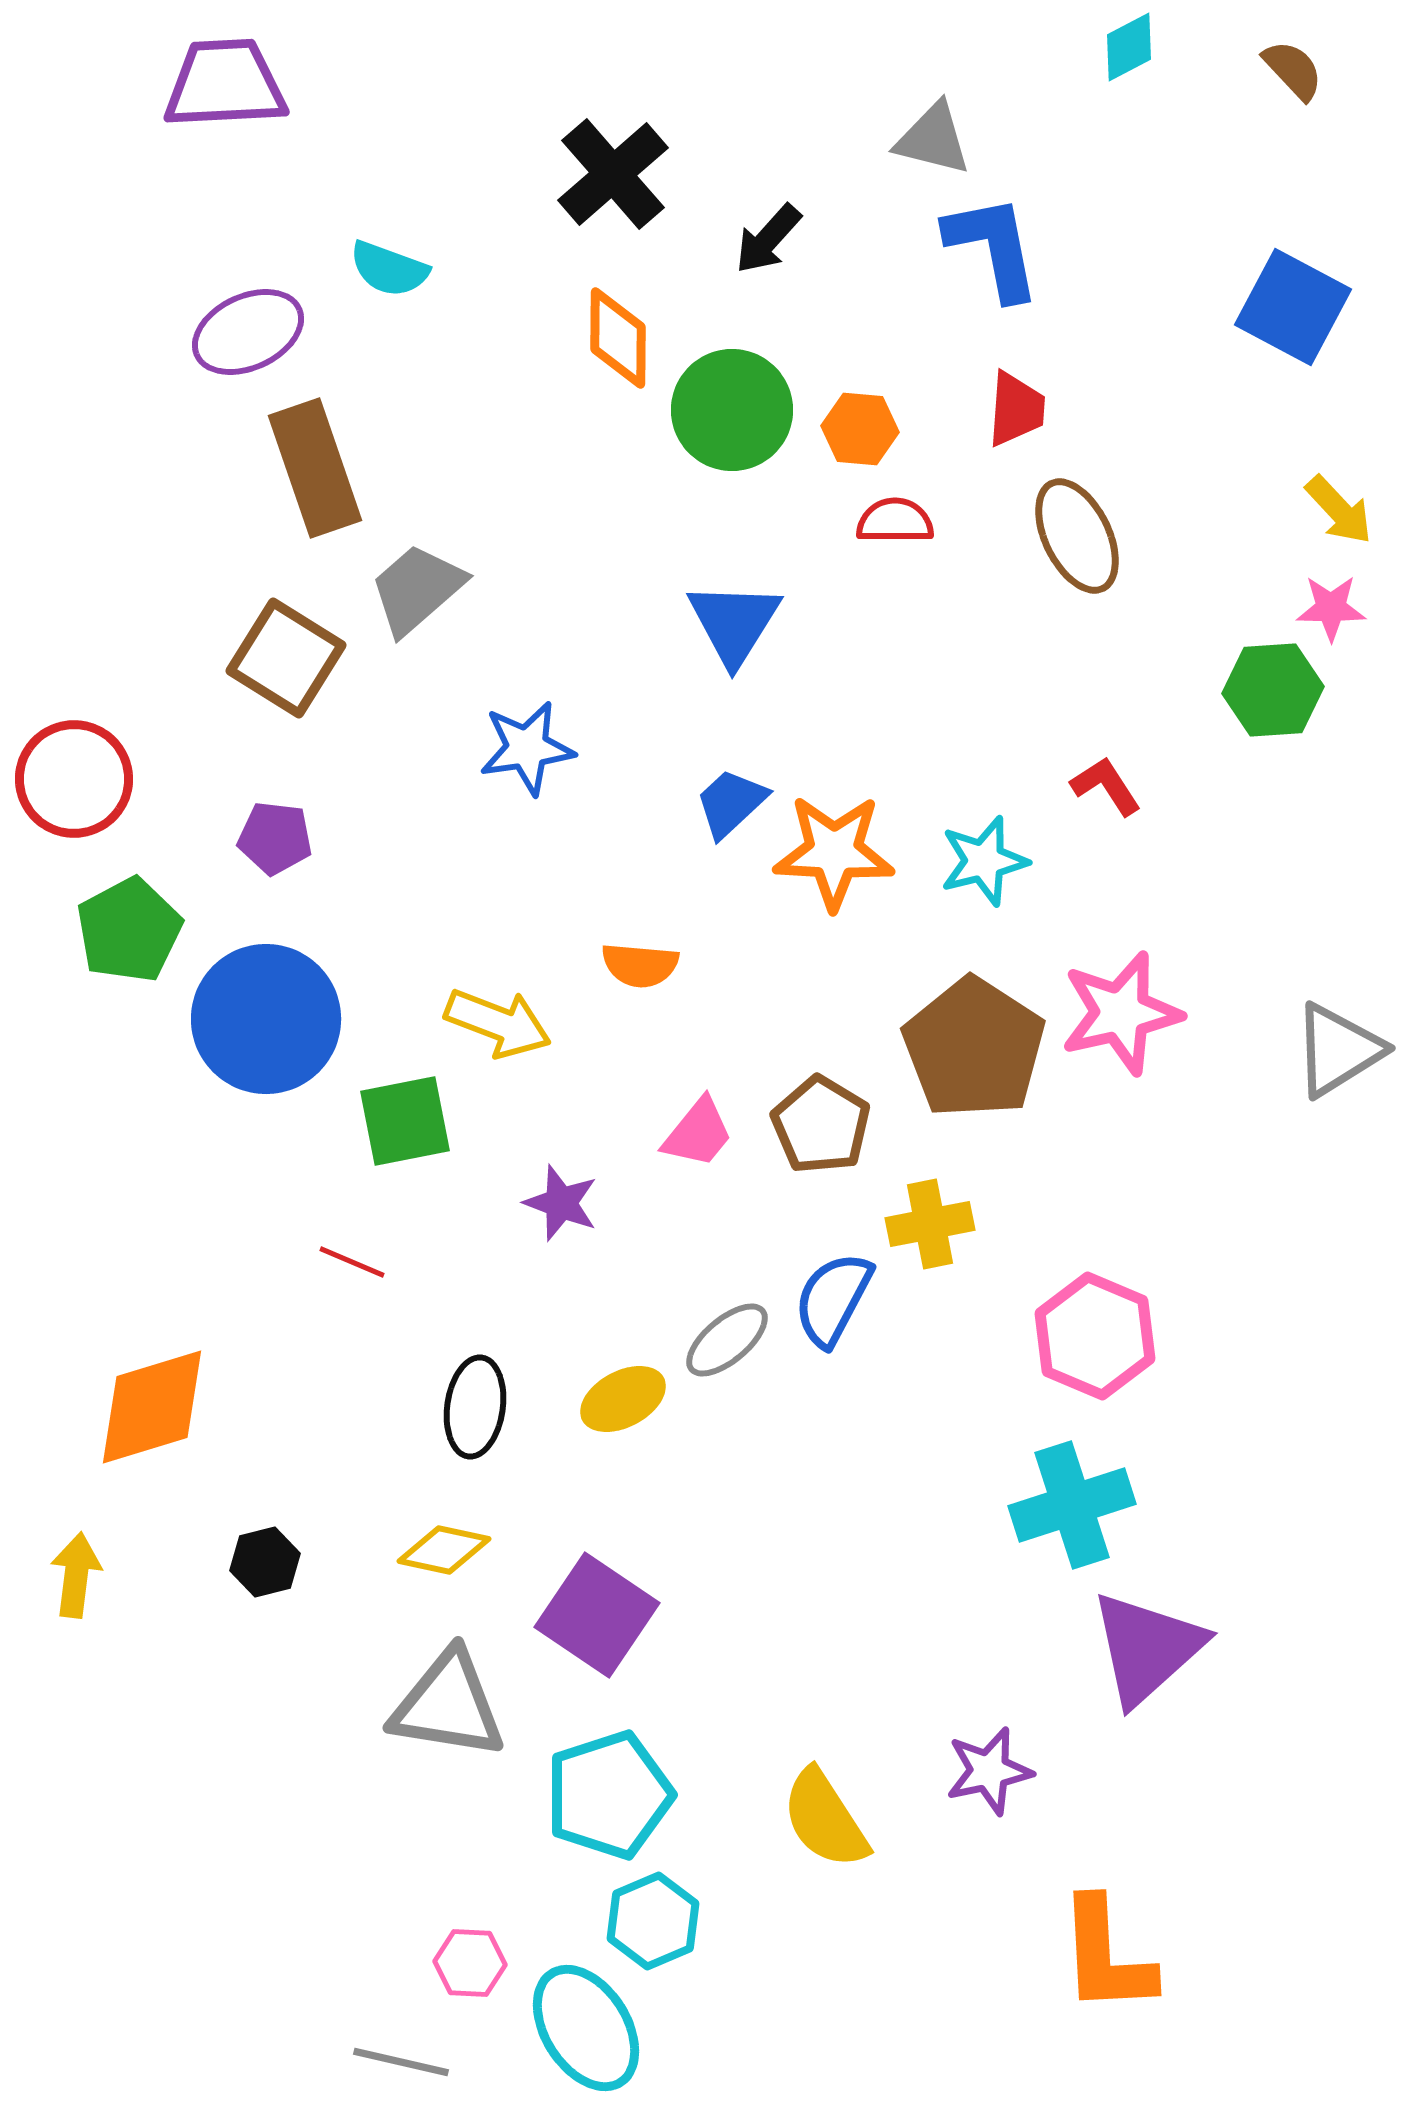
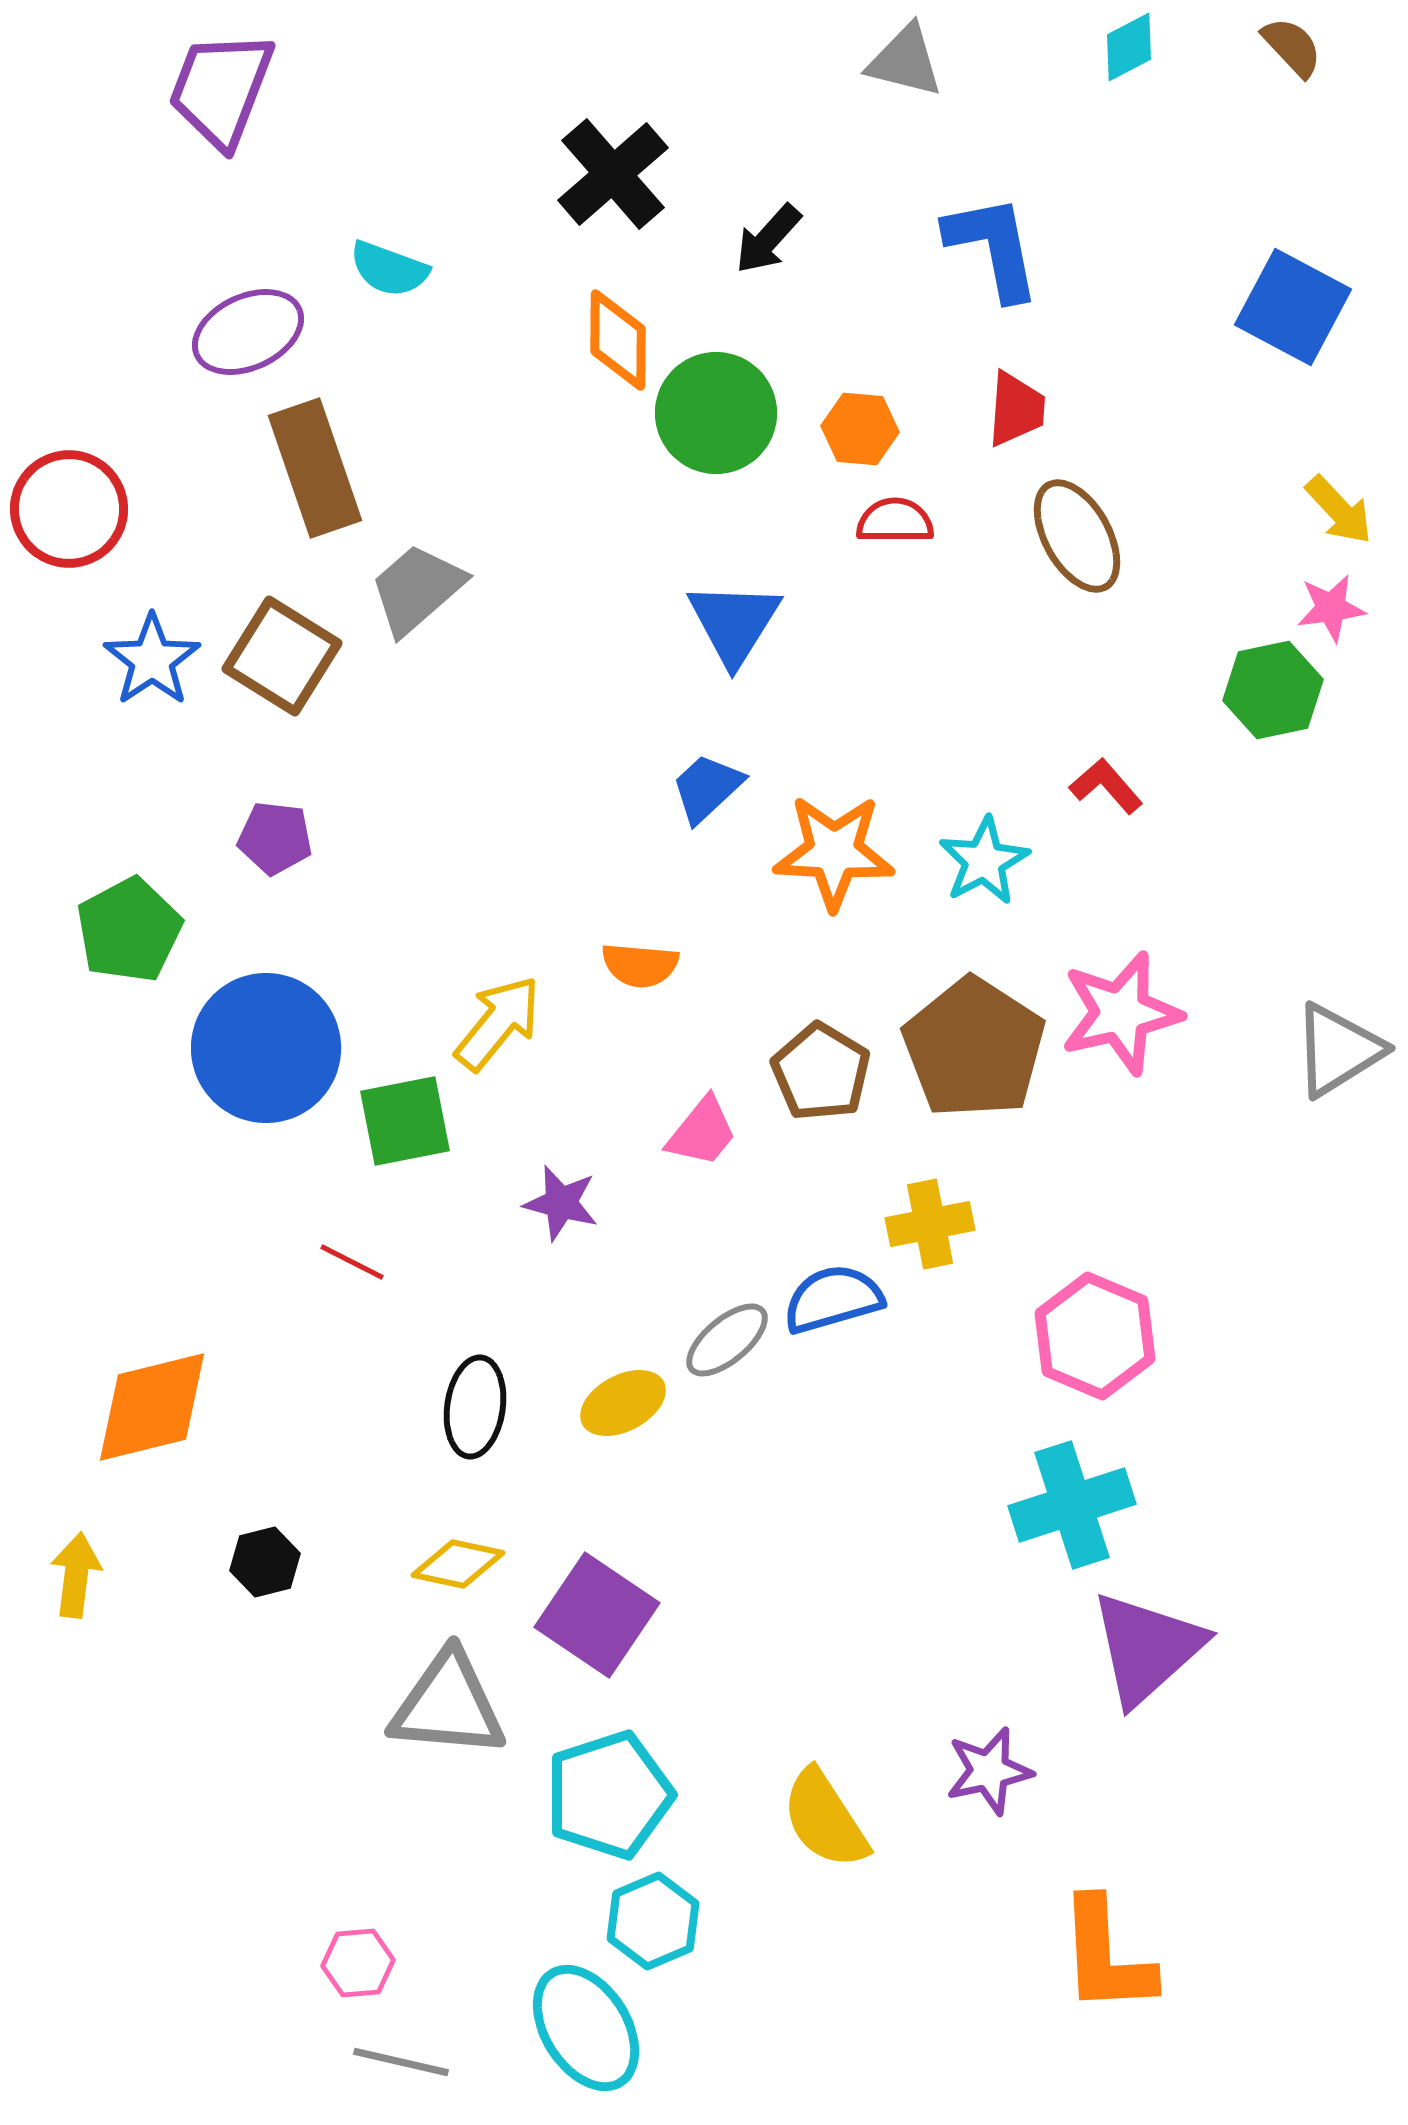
brown semicircle at (1293, 70): moved 1 px left, 23 px up
purple trapezoid at (225, 84): moved 4 px left, 5 px down; rotated 66 degrees counterclockwise
gray triangle at (933, 139): moved 28 px left, 78 px up
orange diamond at (618, 338): moved 2 px down
green circle at (732, 410): moved 16 px left, 3 px down
brown ellipse at (1077, 536): rotated 3 degrees counterclockwise
pink star at (1331, 608): rotated 8 degrees counterclockwise
brown square at (286, 658): moved 4 px left, 2 px up
green hexagon at (1273, 690): rotated 8 degrees counterclockwise
blue star at (527, 748): moved 375 px left, 88 px up; rotated 26 degrees counterclockwise
red circle at (74, 779): moved 5 px left, 270 px up
red L-shape at (1106, 786): rotated 8 degrees counterclockwise
blue trapezoid at (731, 803): moved 24 px left, 15 px up
cyan star at (984, 861): rotated 14 degrees counterclockwise
blue circle at (266, 1019): moved 29 px down
yellow arrow at (498, 1023): rotated 72 degrees counterclockwise
brown pentagon at (821, 1125): moved 53 px up
pink trapezoid at (698, 1133): moved 4 px right, 1 px up
purple star at (561, 1203): rotated 6 degrees counterclockwise
red line at (352, 1262): rotated 4 degrees clockwise
blue semicircle at (833, 1299): rotated 46 degrees clockwise
yellow ellipse at (623, 1399): moved 4 px down
orange diamond at (152, 1407): rotated 3 degrees clockwise
yellow diamond at (444, 1550): moved 14 px right, 14 px down
gray triangle at (448, 1705): rotated 4 degrees counterclockwise
pink hexagon at (470, 1963): moved 112 px left; rotated 8 degrees counterclockwise
